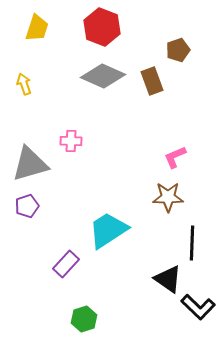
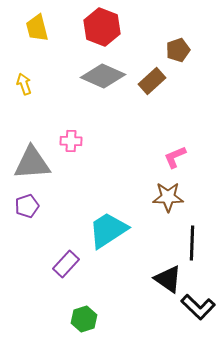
yellow trapezoid: rotated 148 degrees clockwise
brown rectangle: rotated 68 degrees clockwise
gray triangle: moved 2 px right, 1 px up; rotated 12 degrees clockwise
